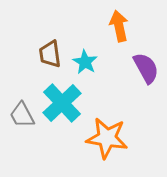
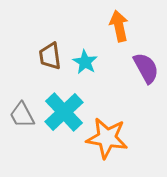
brown trapezoid: moved 2 px down
cyan cross: moved 2 px right, 9 px down
